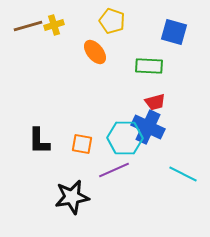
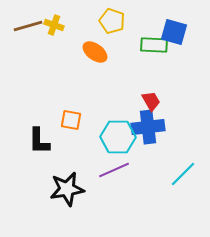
yellow cross: rotated 36 degrees clockwise
orange ellipse: rotated 15 degrees counterclockwise
green rectangle: moved 5 px right, 21 px up
red trapezoid: moved 4 px left, 1 px up; rotated 105 degrees counterclockwise
blue cross: rotated 32 degrees counterclockwise
cyan hexagon: moved 7 px left, 1 px up
orange square: moved 11 px left, 24 px up
cyan line: rotated 72 degrees counterclockwise
black star: moved 5 px left, 8 px up
